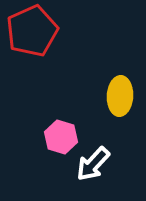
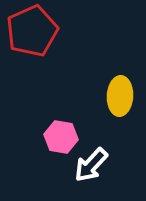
pink hexagon: rotated 8 degrees counterclockwise
white arrow: moved 2 px left, 1 px down
